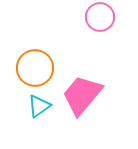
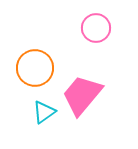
pink circle: moved 4 px left, 11 px down
cyan triangle: moved 5 px right, 6 px down
